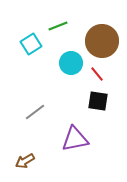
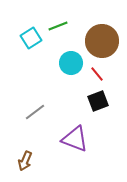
cyan square: moved 6 px up
black square: rotated 30 degrees counterclockwise
purple triangle: rotated 32 degrees clockwise
brown arrow: rotated 36 degrees counterclockwise
